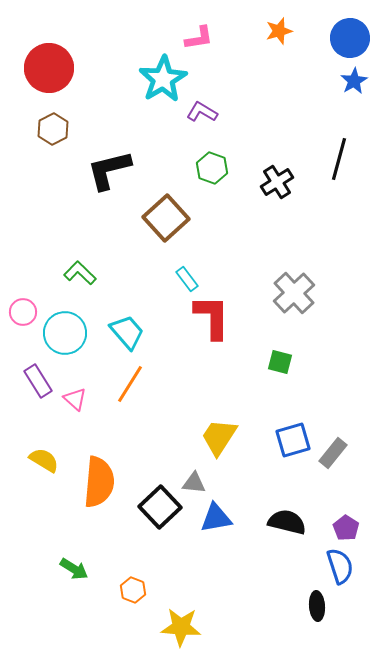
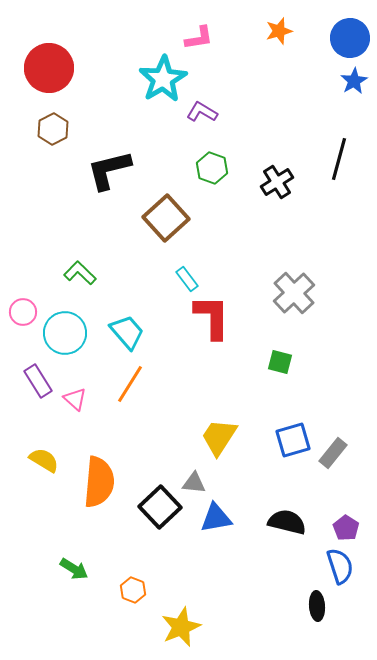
yellow star: rotated 27 degrees counterclockwise
